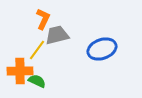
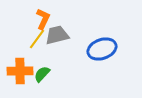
yellow line: moved 11 px up
green semicircle: moved 5 px right, 7 px up; rotated 72 degrees counterclockwise
